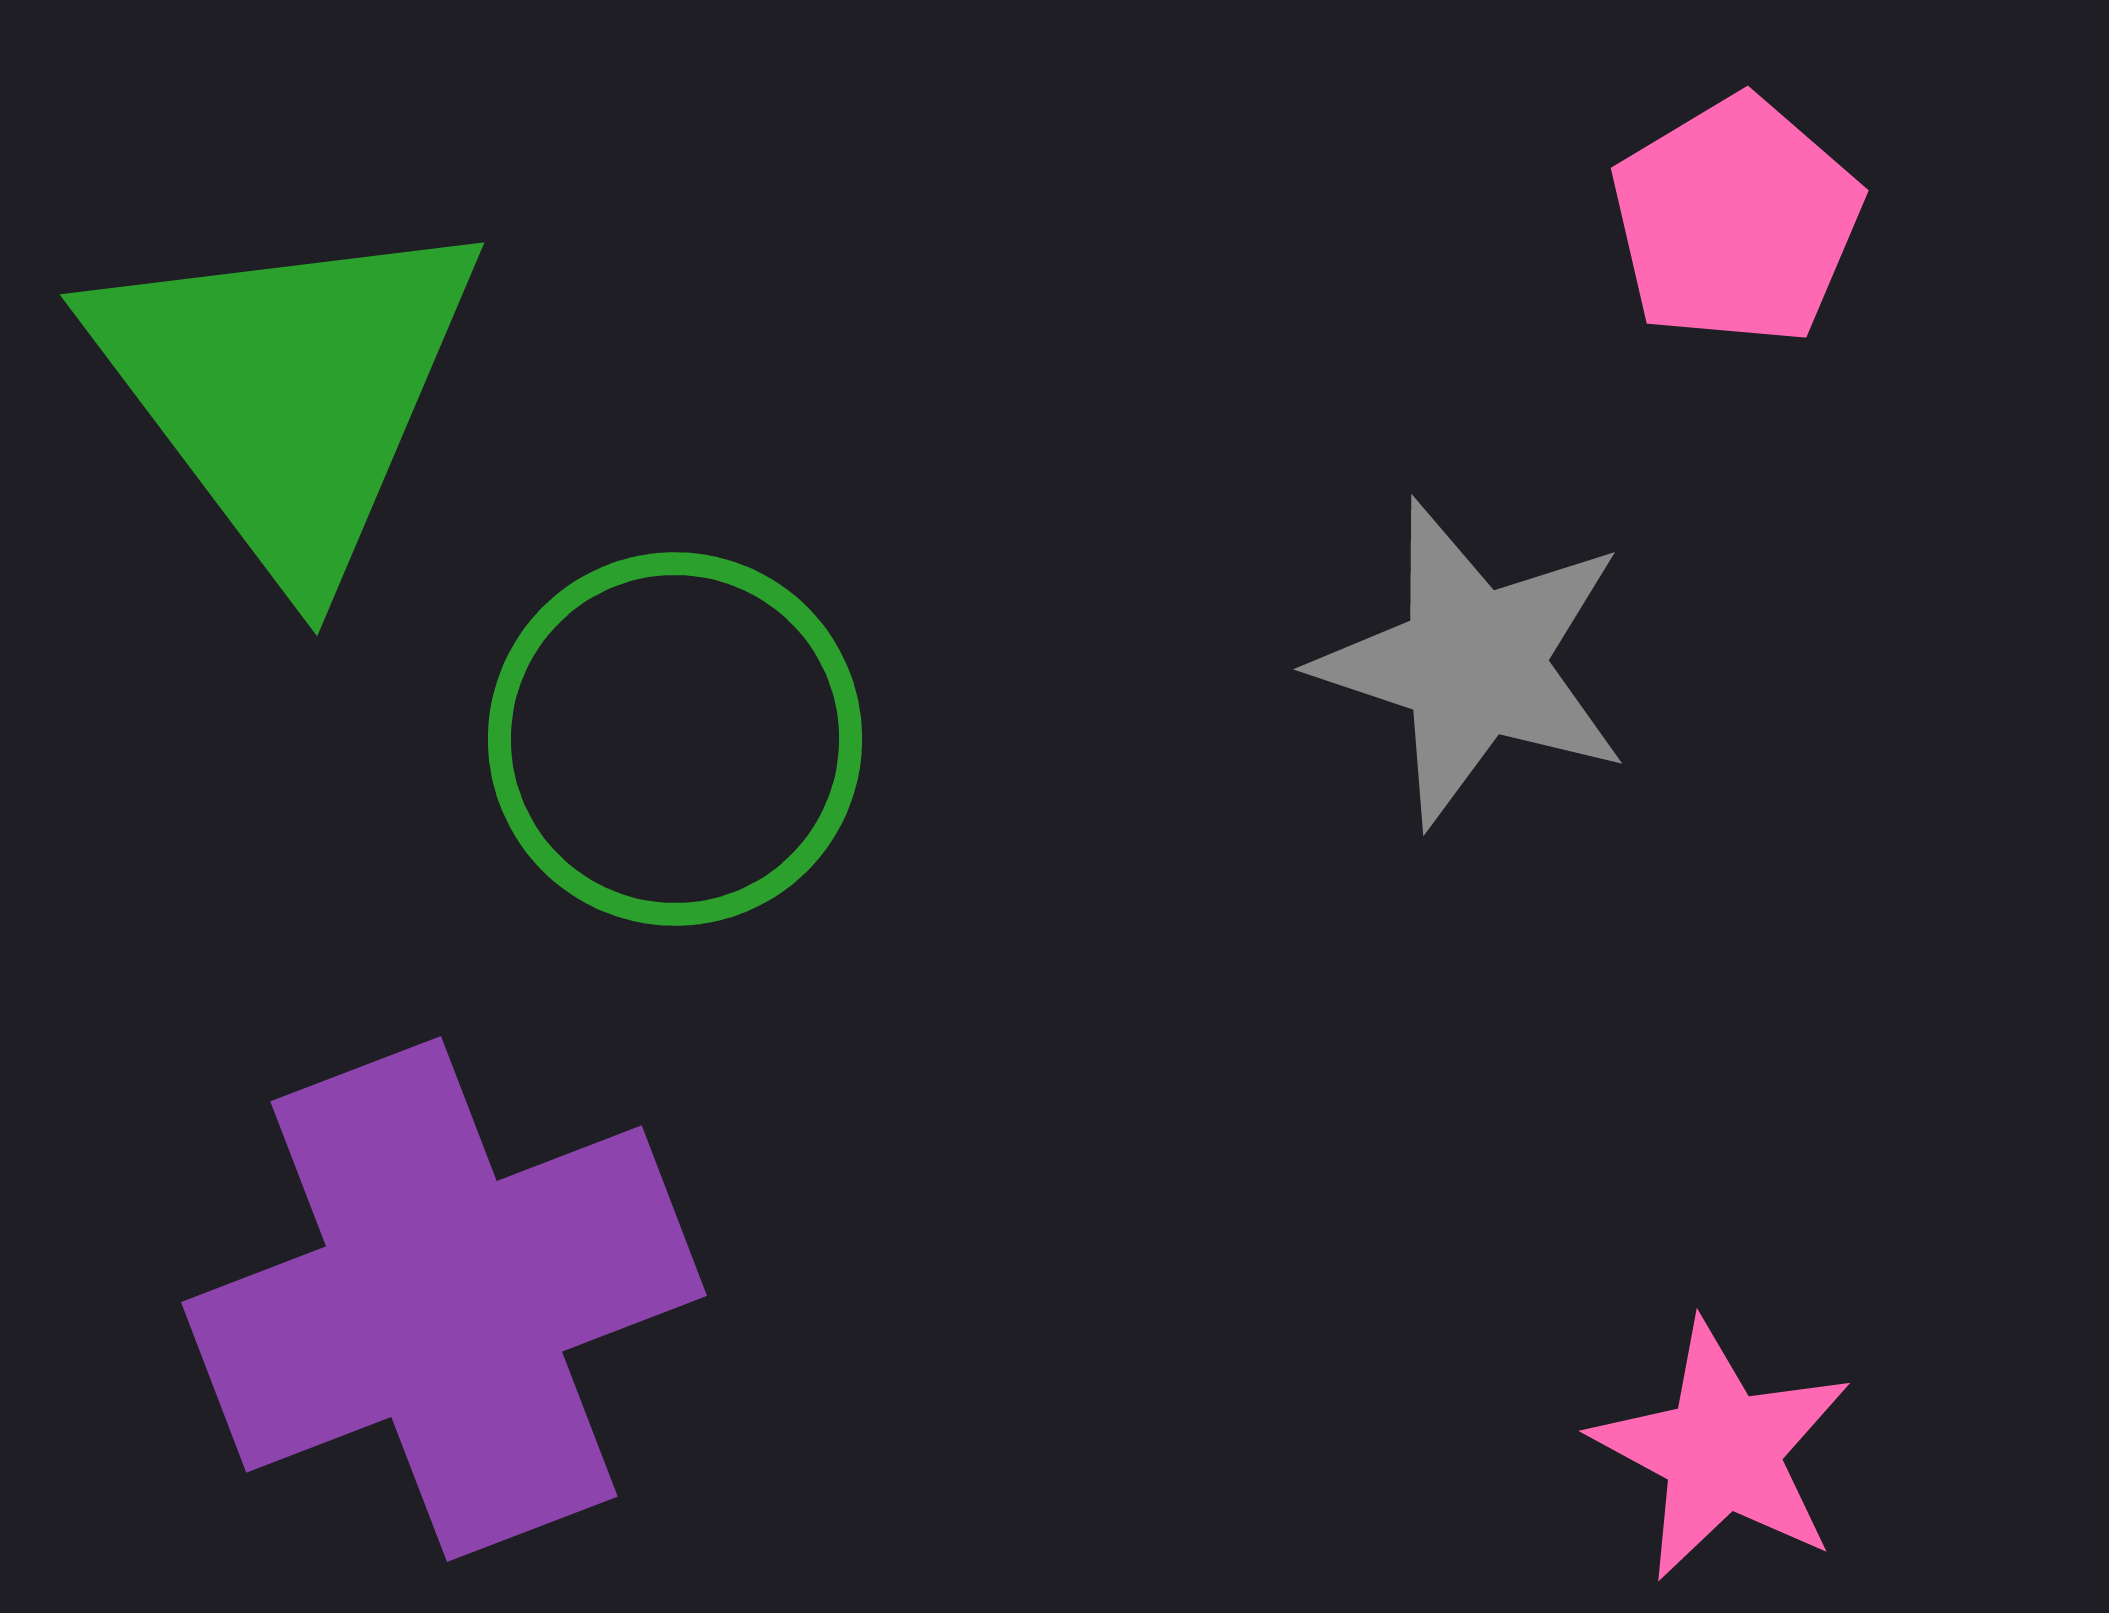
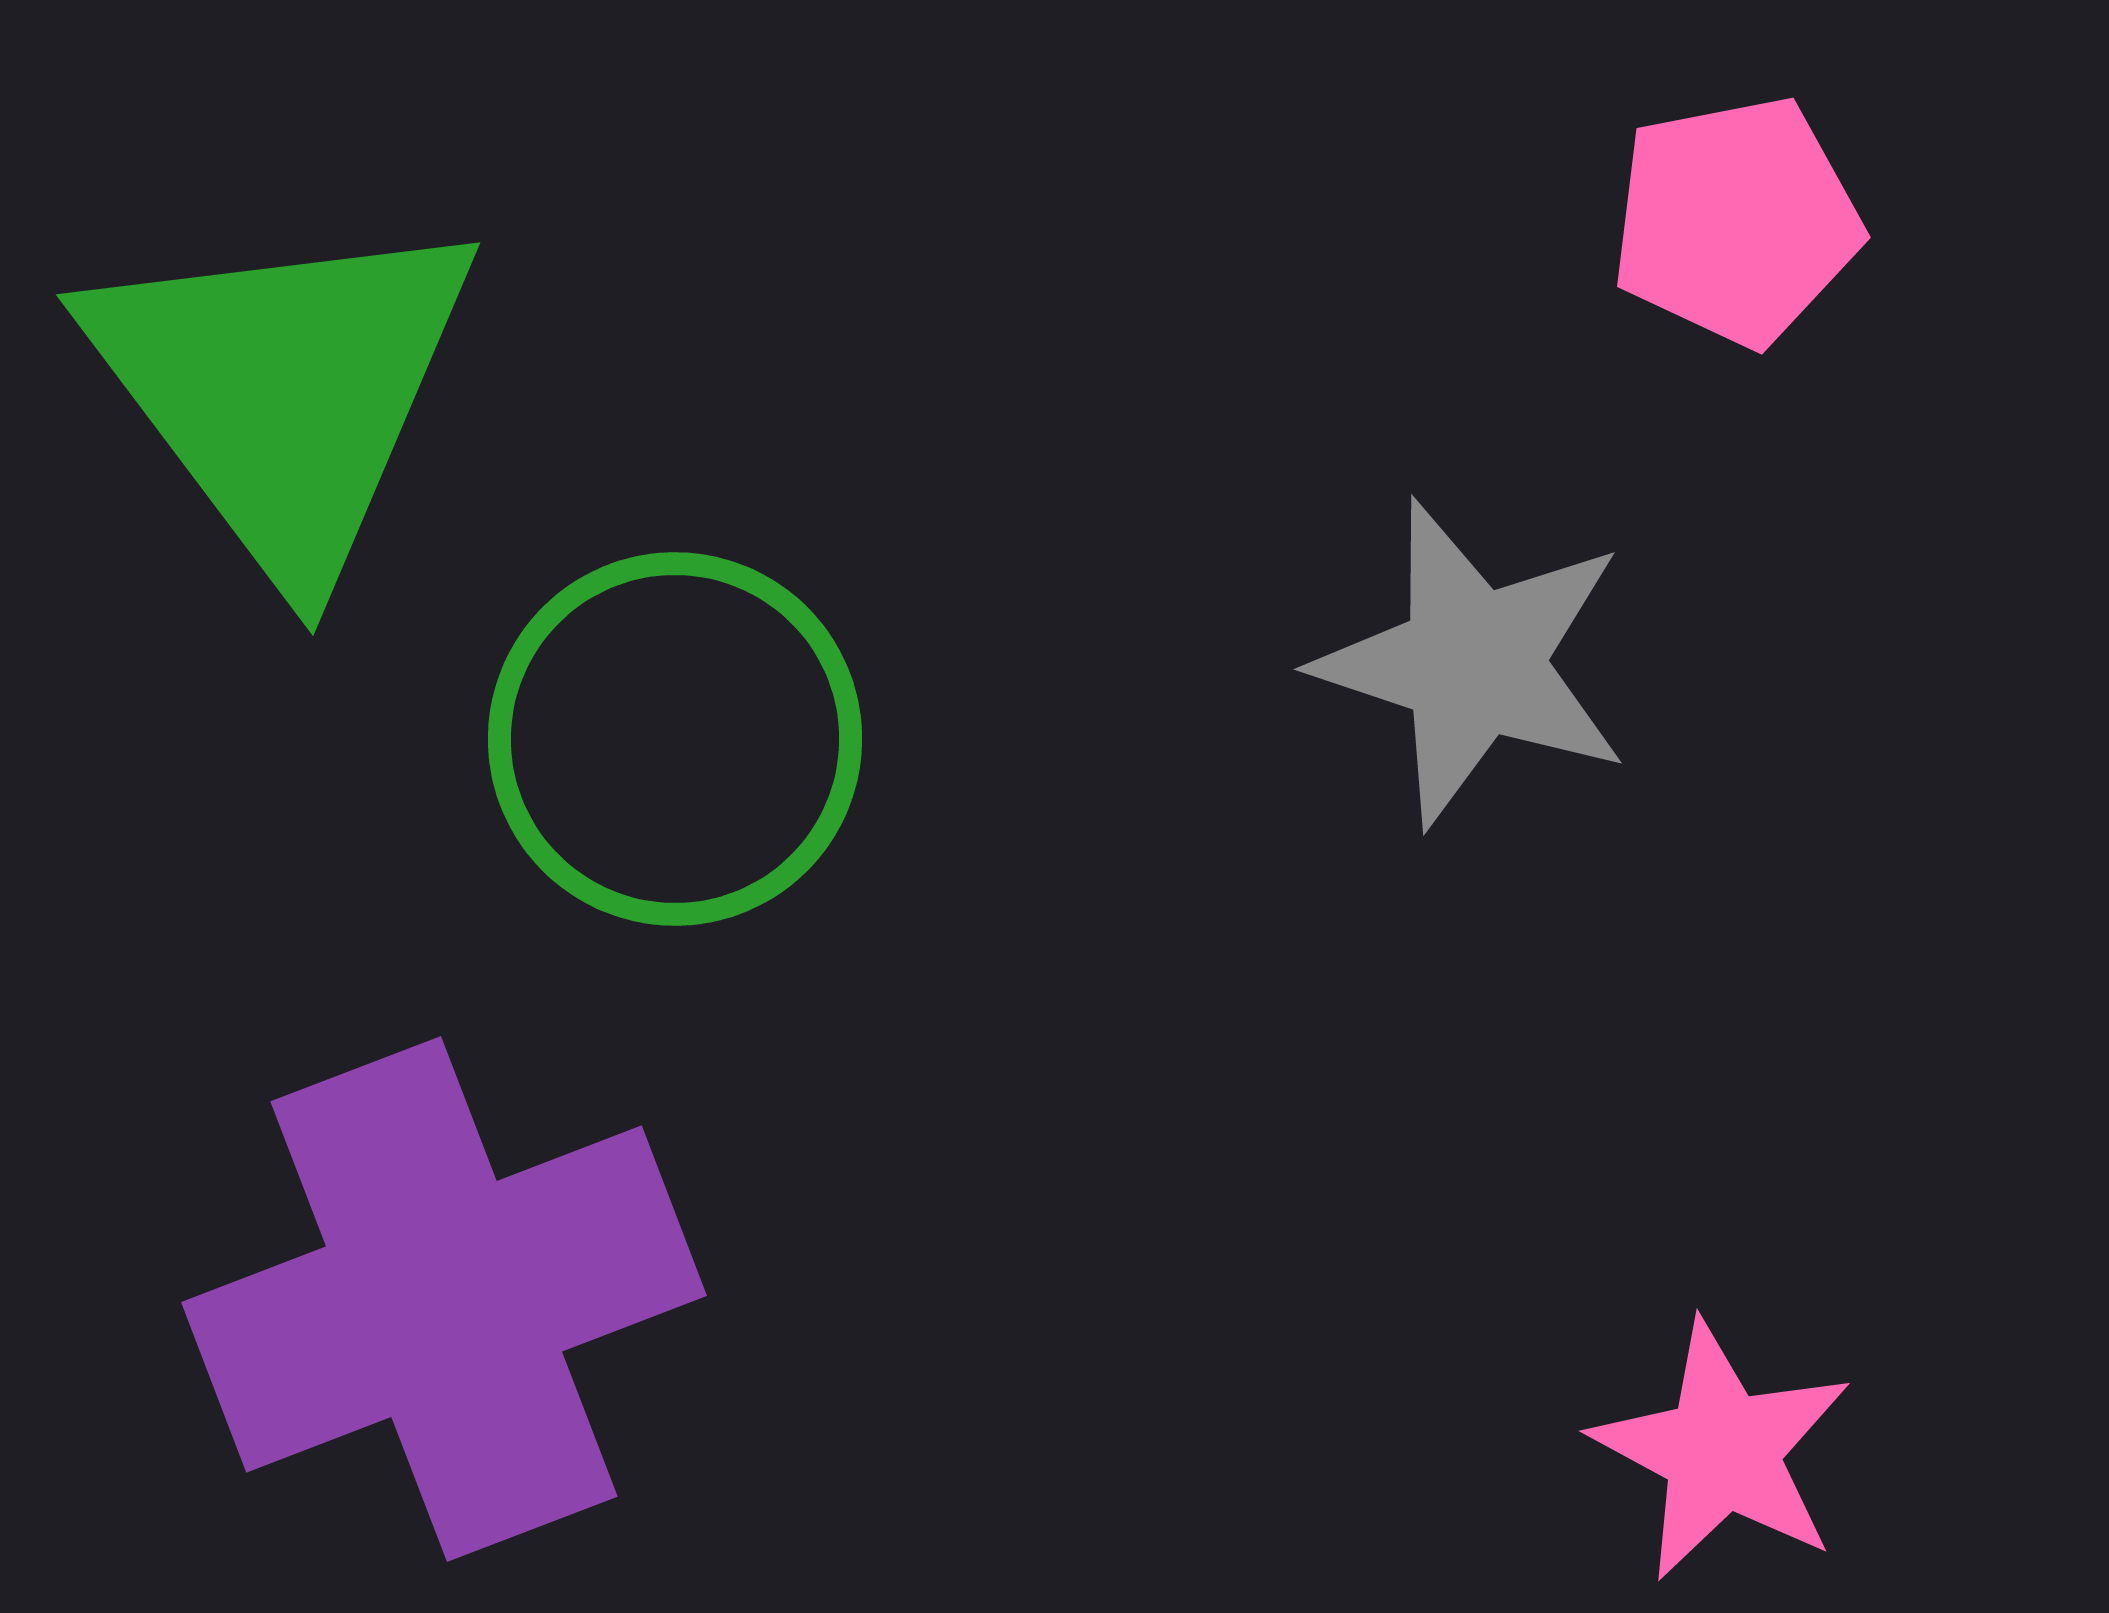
pink pentagon: rotated 20 degrees clockwise
green triangle: moved 4 px left
